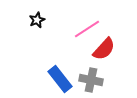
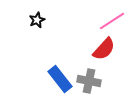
pink line: moved 25 px right, 8 px up
gray cross: moved 2 px left, 1 px down
